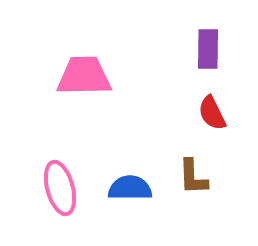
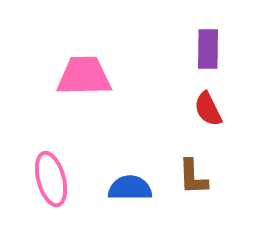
red semicircle: moved 4 px left, 4 px up
pink ellipse: moved 9 px left, 9 px up
